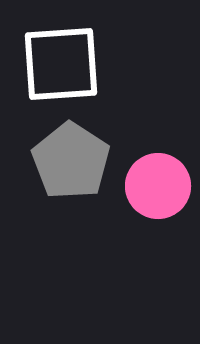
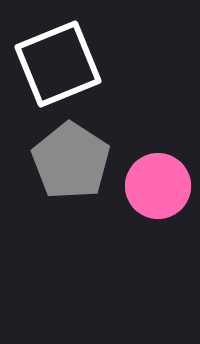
white square: moved 3 px left; rotated 18 degrees counterclockwise
